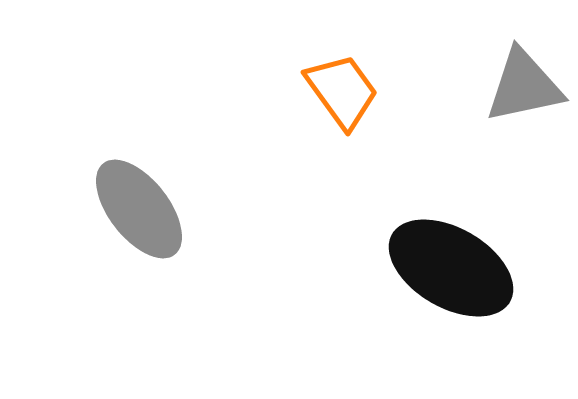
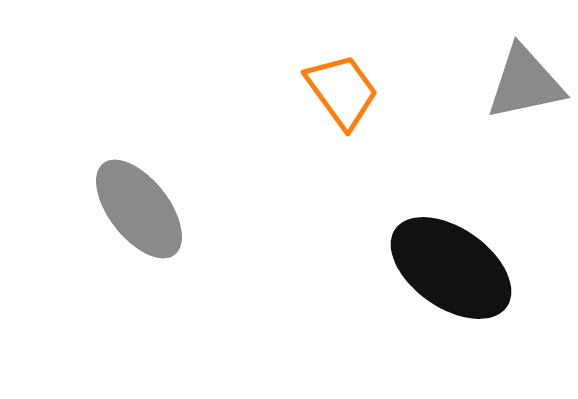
gray triangle: moved 1 px right, 3 px up
black ellipse: rotated 5 degrees clockwise
